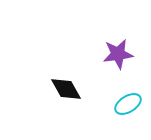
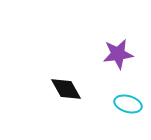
cyan ellipse: rotated 48 degrees clockwise
